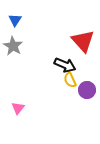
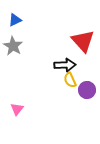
blue triangle: rotated 32 degrees clockwise
black arrow: rotated 25 degrees counterclockwise
pink triangle: moved 1 px left, 1 px down
